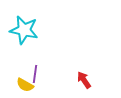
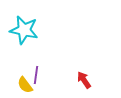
purple line: moved 1 px right, 1 px down
yellow semicircle: rotated 24 degrees clockwise
